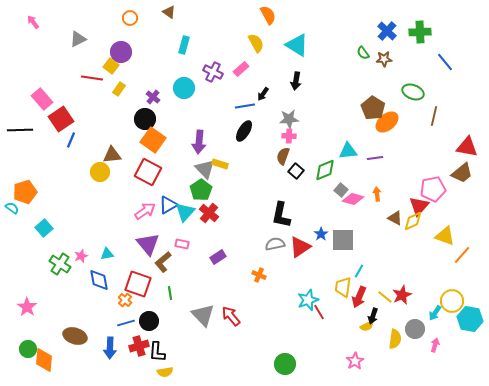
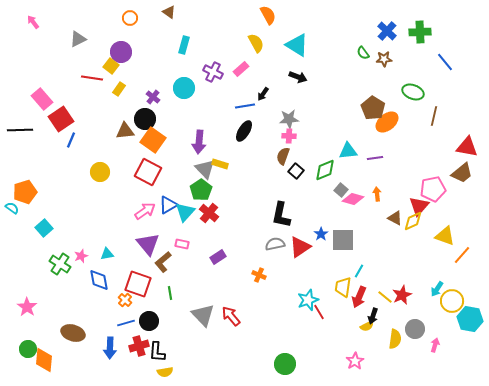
black arrow at (296, 81): moved 2 px right, 4 px up; rotated 78 degrees counterclockwise
brown triangle at (112, 155): moved 13 px right, 24 px up
cyan arrow at (435, 313): moved 2 px right, 24 px up
brown ellipse at (75, 336): moved 2 px left, 3 px up
